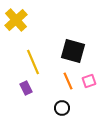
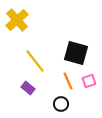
yellow cross: moved 1 px right
black square: moved 3 px right, 2 px down
yellow line: moved 2 px right, 1 px up; rotated 15 degrees counterclockwise
purple rectangle: moved 2 px right; rotated 24 degrees counterclockwise
black circle: moved 1 px left, 4 px up
